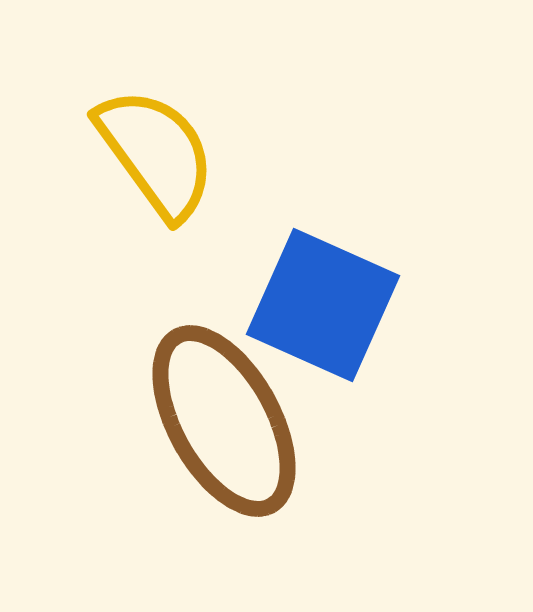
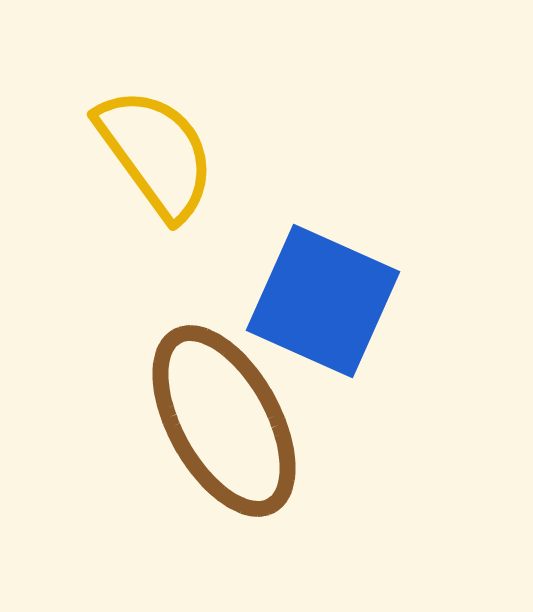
blue square: moved 4 px up
